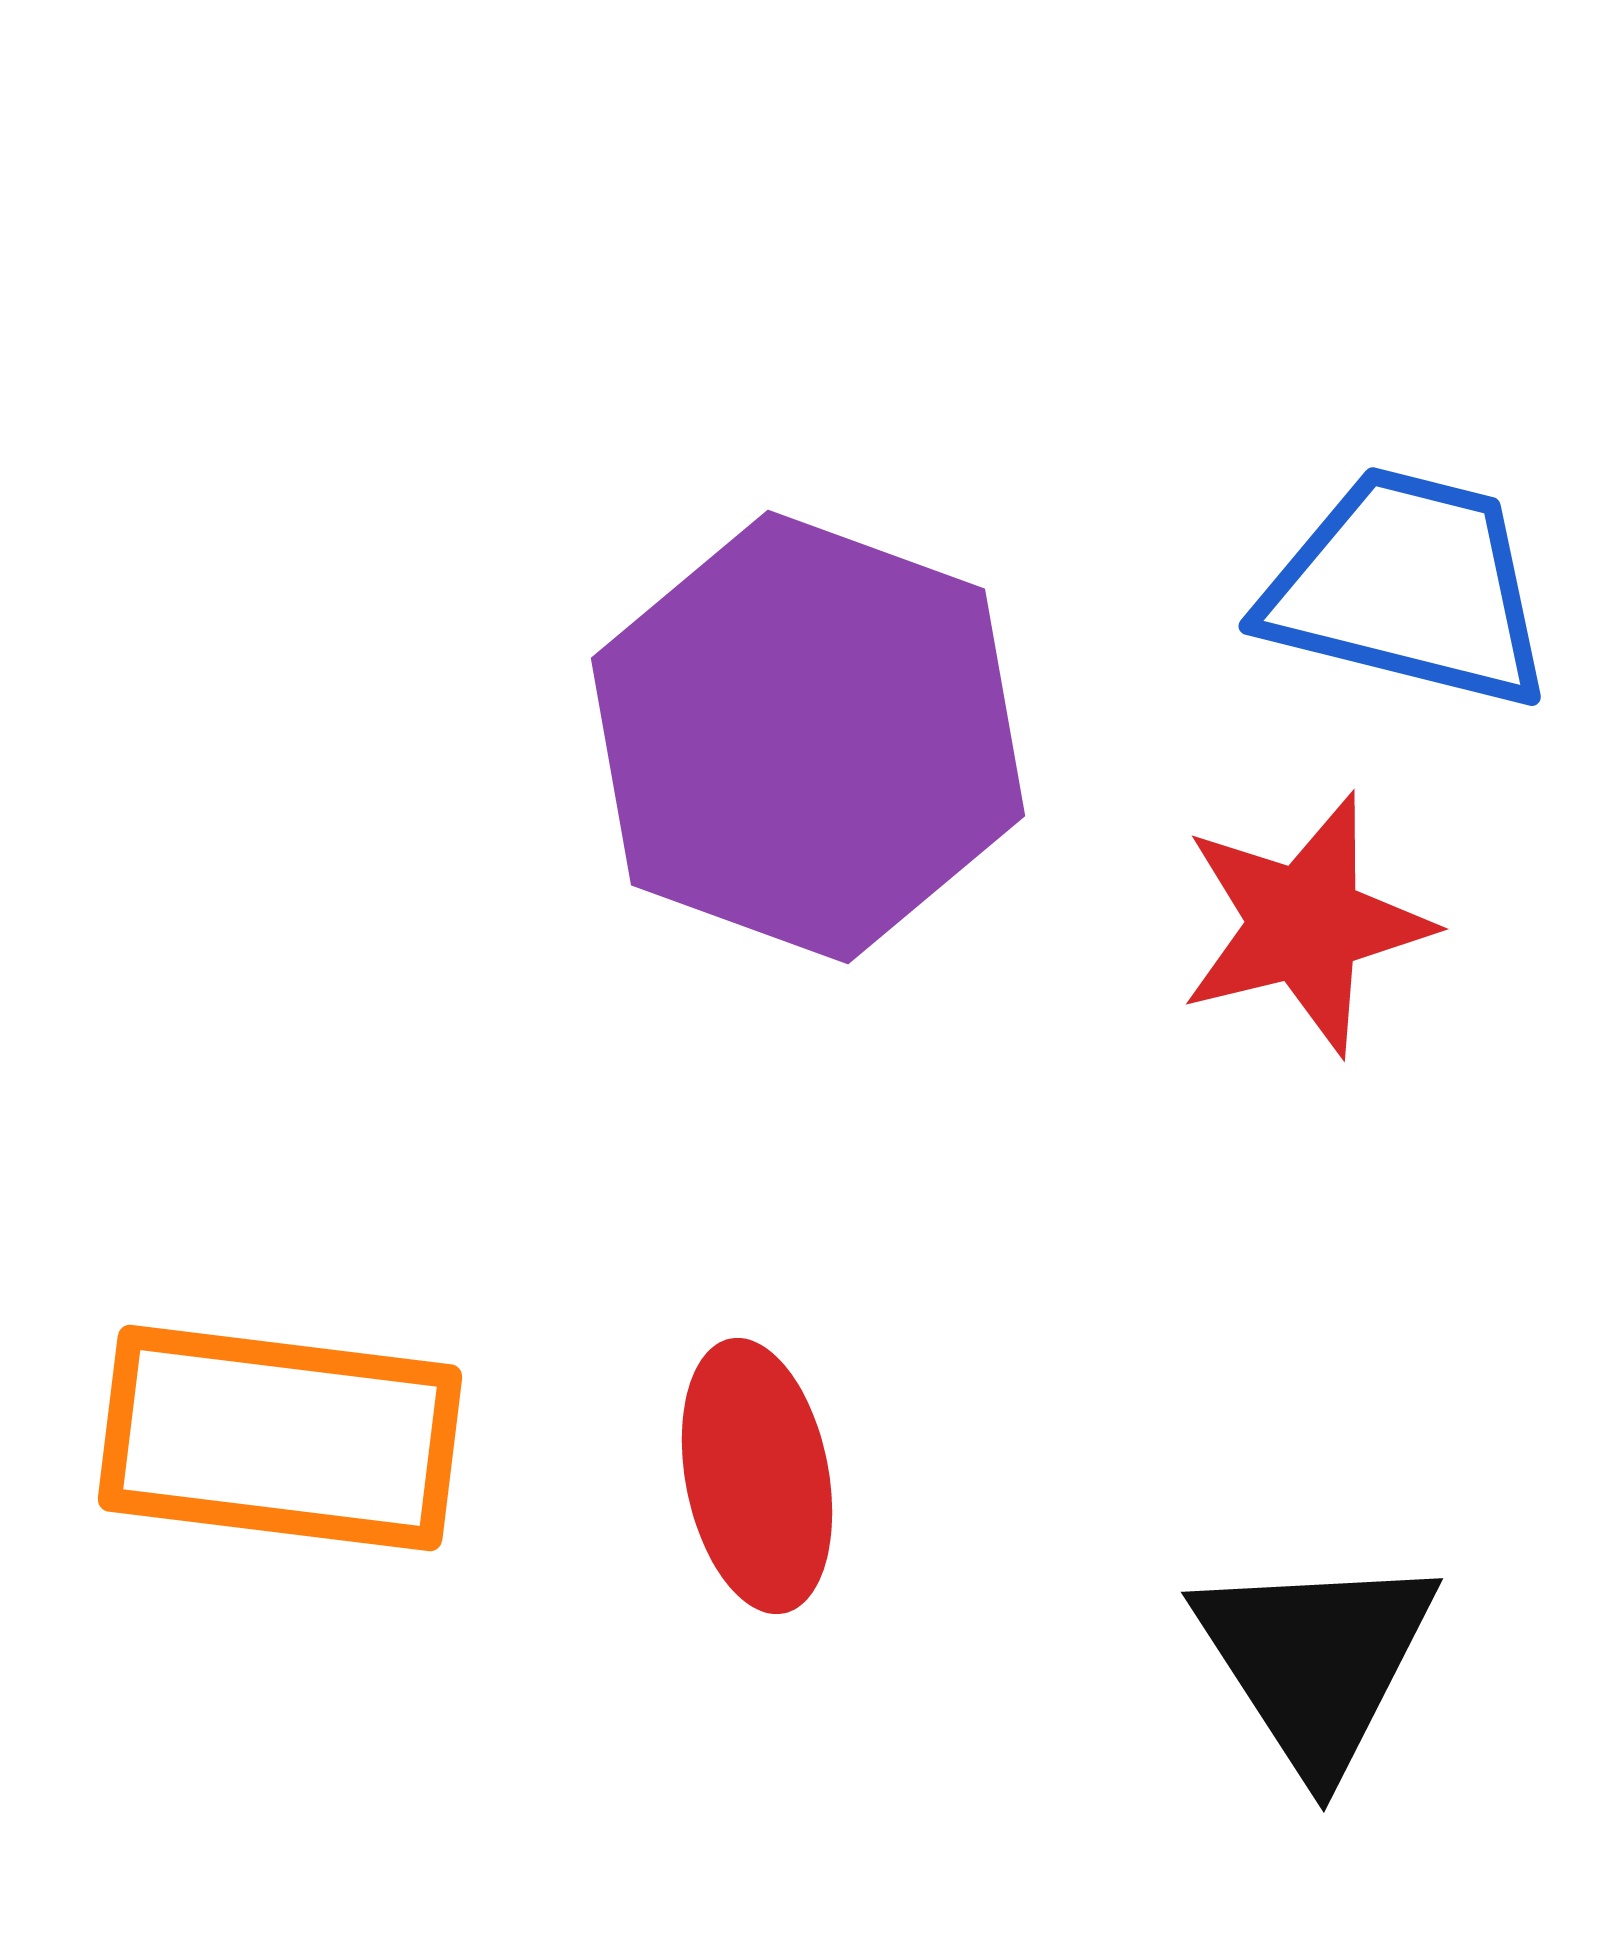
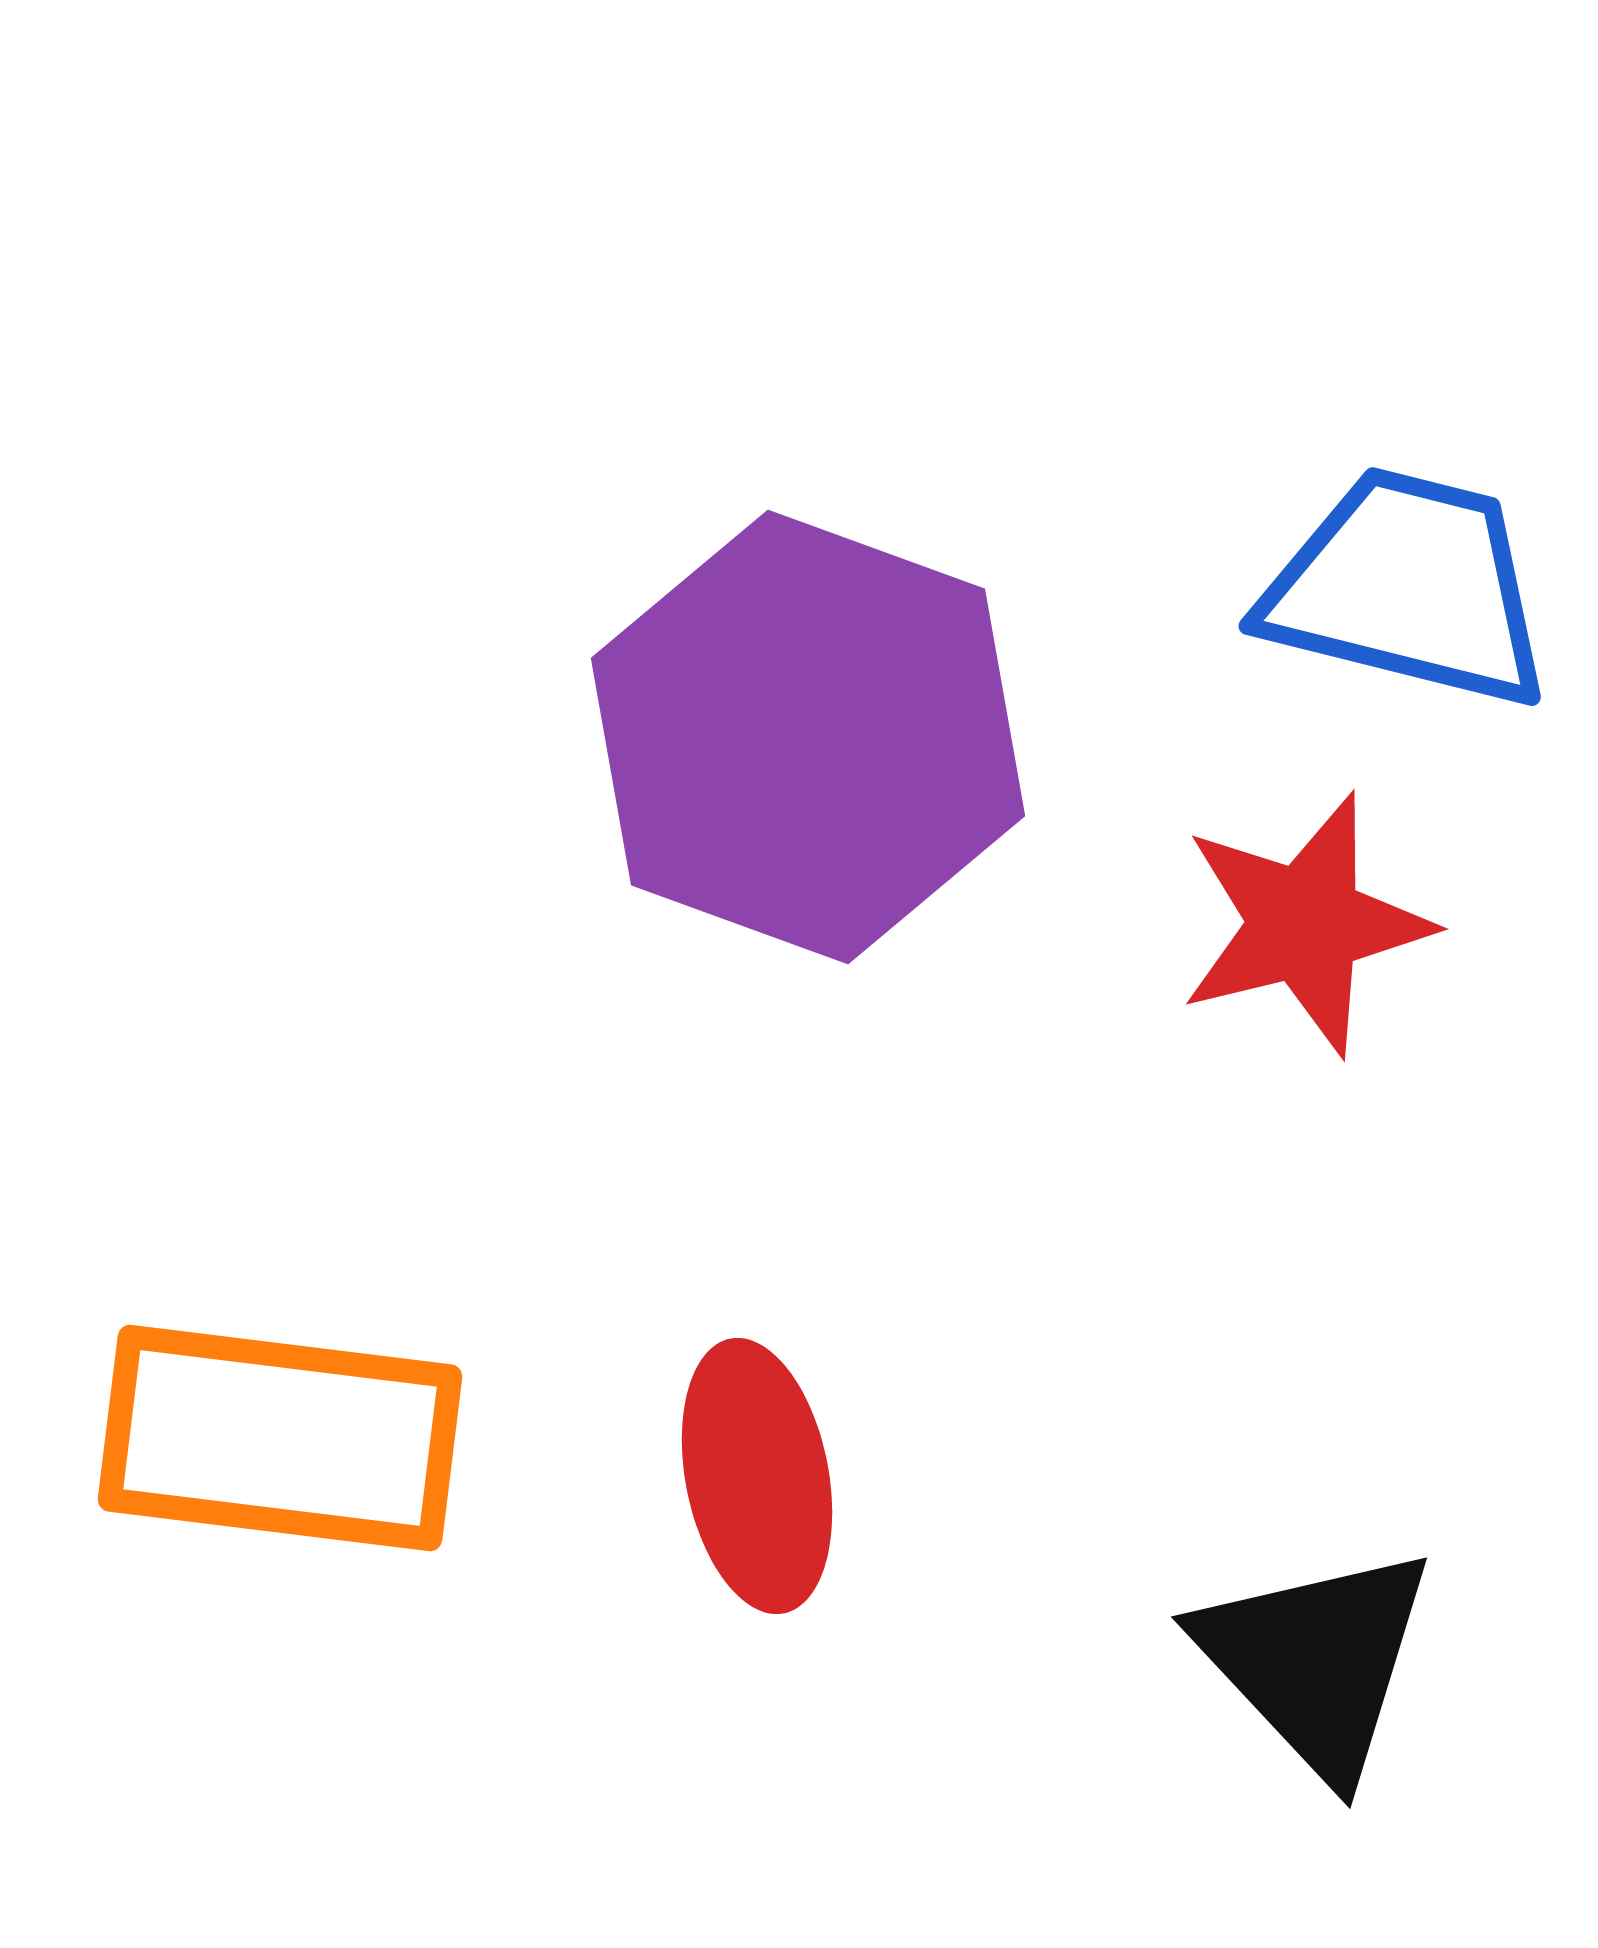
black triangle: rotated 10 degrees counterclockwise
